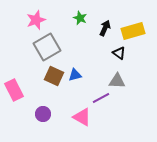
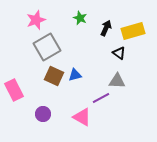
black arrow: moved 1 px right
